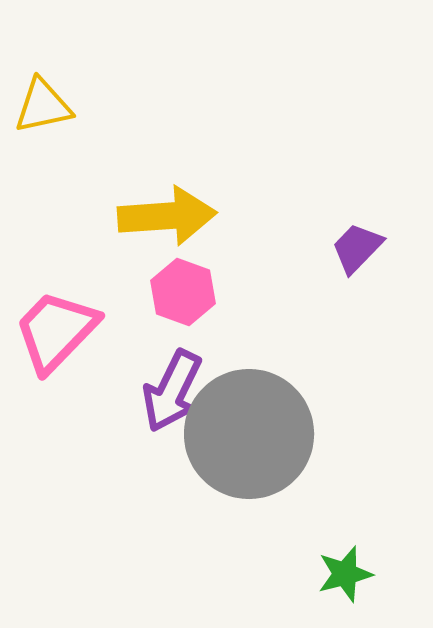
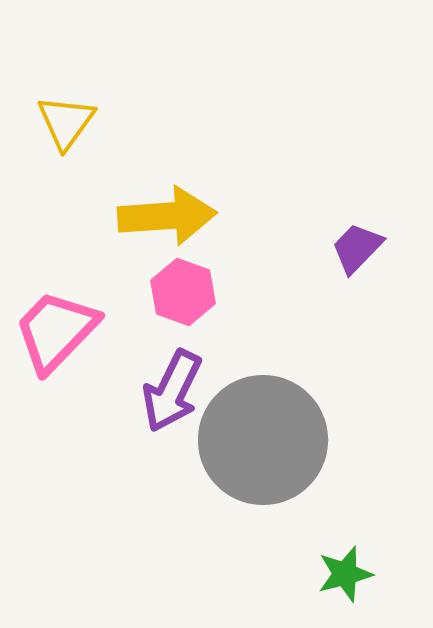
yellow triangle: moved 23 px right, 16 px down; rotated 42 degrees counterclockwise
gray circle: moved 14 px right, 6 px down
